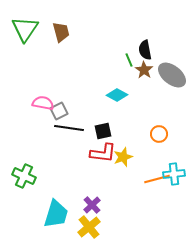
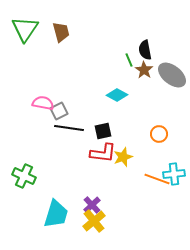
orange line: rotated 35 degrees clockwise
yellow cross: moved 5 px right, 6 px up
